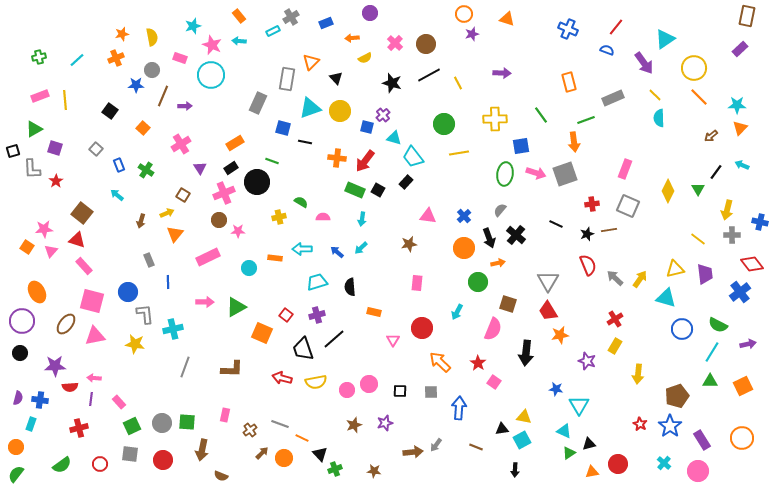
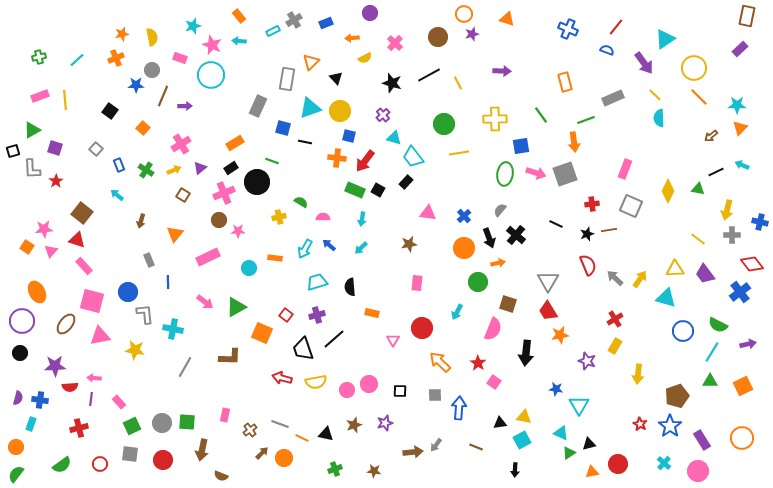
gray cross at (291, 17): moved 3 px right, 3 px down
brown circle at (426, 44): moved 12 px right, 7 px up
purple arrow at (502, 73): moved 2 px up
orange rectangle at (569, 82): moved 4 px left
gray rectangle at (258, 103): moved 3 px down
blue square at (367, 127): moved 18 px left, 9 px down
green triangle at (34, 129): moved 2 px left, 1 px down
purple triangle at (200, 168): rotated 24 degrees clockwise
black line at (716, 172): rotated 28 degrees clockwise
green triangle at (698, 189): rotated 48 degrees counterclockwise
gray square at (628, 206): moved 3 px right
yellow arrow at (167, 213): moved 7 px right, 43 px up
pink triangle at (428, 216): moved 3 px up
cyan arrow at (302, 249): moved 3 px right; rotated 60 degrees counterclockwise
blue arrow at (337, 252): moved 8 px left, 7 px up
yellow triangle at (675, 269): rotated 12 degrees clockwise
purple trapezoid at (705, 274): rotated 150 degrees clockwise
pink arrow at (205, 302): rotated 36 degrees clockwise
orange rectangle at (374, 312): moved 2 px left, 1 px down
cyan cross at (173, 329): rotated 24 degrees clockwise
blue circle at (682, 329): moved 1 px right, 2 px down
pink triangle at (95, 336): moved 5 px right
yellow star at (135, 344): moved 6 px down
gray line at (185, 367): rotated 10 degrees clockwise
brown L-shape at (232, 369): moved 2 px left, 12 px up
gray square at (431, 392): moved 4 px right, 3 px down
black triangle at (502, 429): moved 2 px left, 6 px up
cyan triangle at (564, 431): moved 3 px left, 2 px down
black triangle at (320, 454): moved 6 px right, 20 px up; rotated 35 degrees counterclockwise
